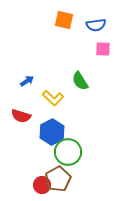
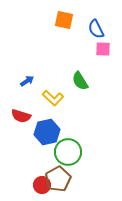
blue semicircle: moved 4 px down; rotated 72 degrees clockwise
blue hexagon: moved 5 px left; rotated 15 degrees clockwise
